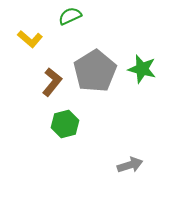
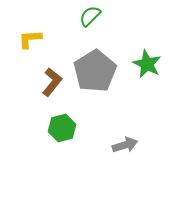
green semicircle: moved 20 px right; rotated 20 degrees counterclockwise
yellow L-shape: rotated 135 degrees clockwise
green star: moved 5 px right, 5 px up; rotated 12 degrees clockwise
green hexagon: moved 3 px left, 4 px down
gray arrow: moved 5 px left, 20 px up
